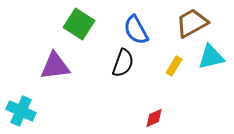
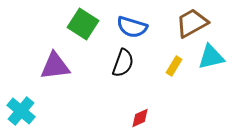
green square: moved 4 px right
blue semicircle: moved 4 px left, 3 px up; rotated 44 degrees counterclockwise
cyan cross: rotated 16 degrees clockwise
red diamond: moved 14 px left
